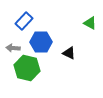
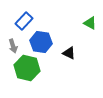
blue hexagon: rotated 10 degrees clockwise
gray arrow: moved 2 px up; rotated 112 degrees counterclockwise
